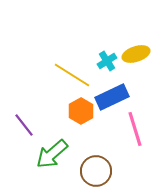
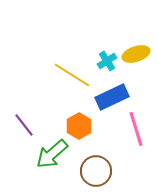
orange hexagon: moved 2 px left, 15 px down
pink line: moved 1 px right
